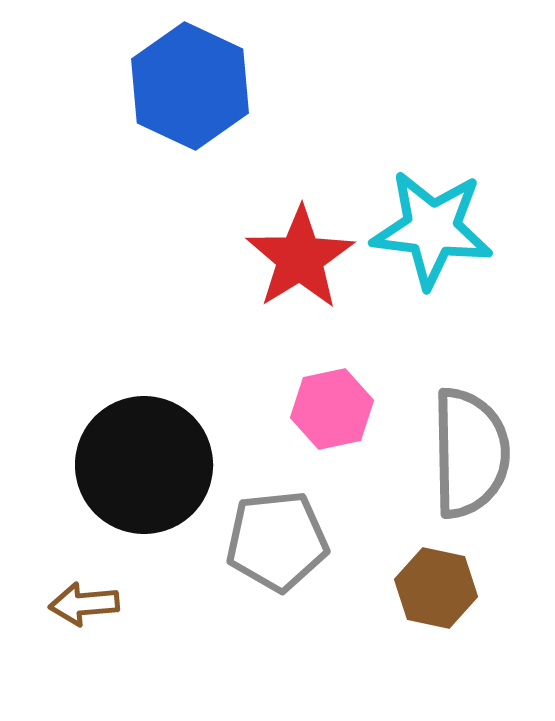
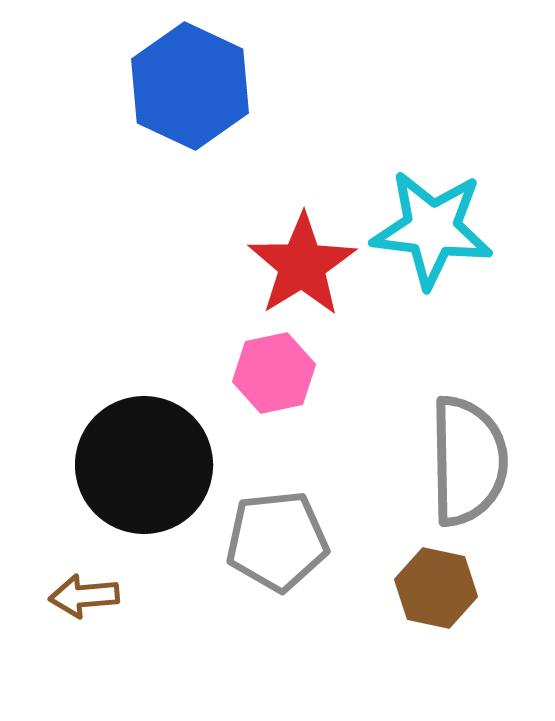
red star: moved 2 px right, 7 px down
pink hexagon: moved 58 px left, 36 px up
gray semicircle: moved 2 px left, 8 px down
brown arrow: moved 8 px up
